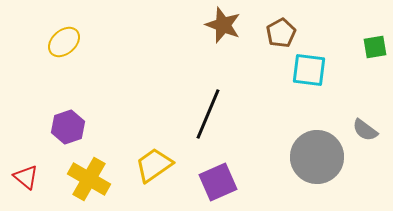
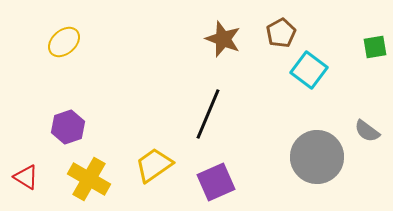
brown star: moved 14 px down
cyan square: rotated 30 degrees clockwise
gray semicircle: moved 2 px right, 1 px down
red triangle: rotated 8 degrees counterclockwise
purple square: moved 2 px left
